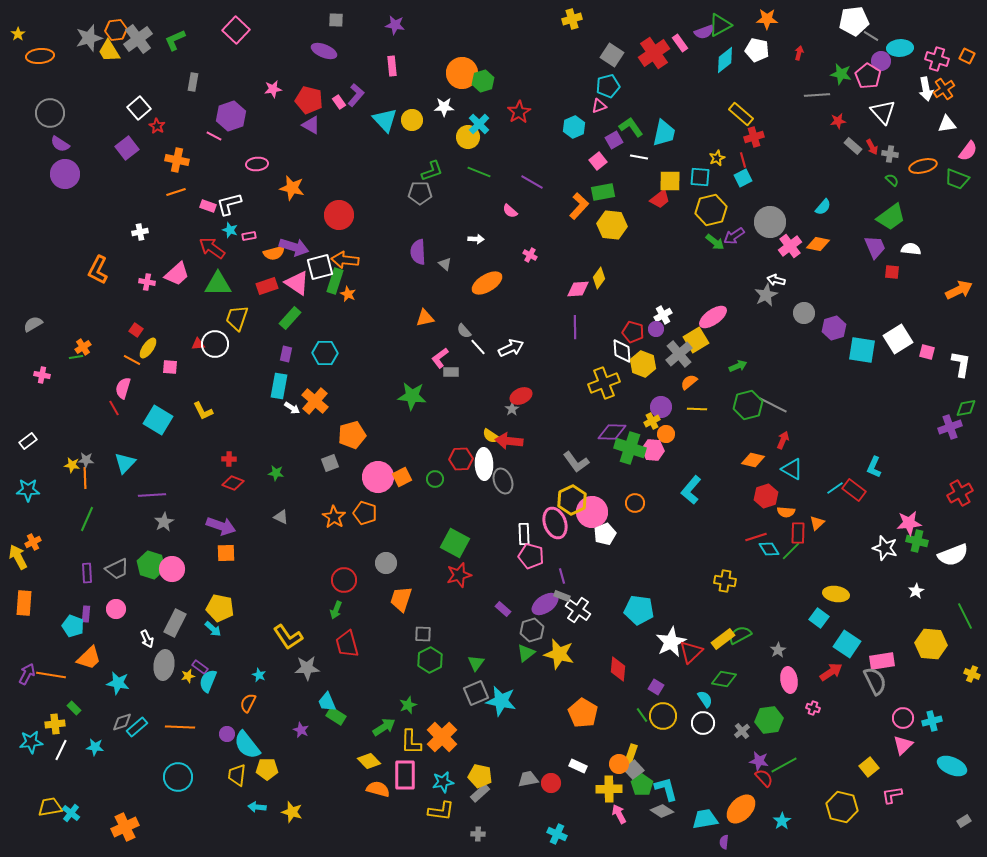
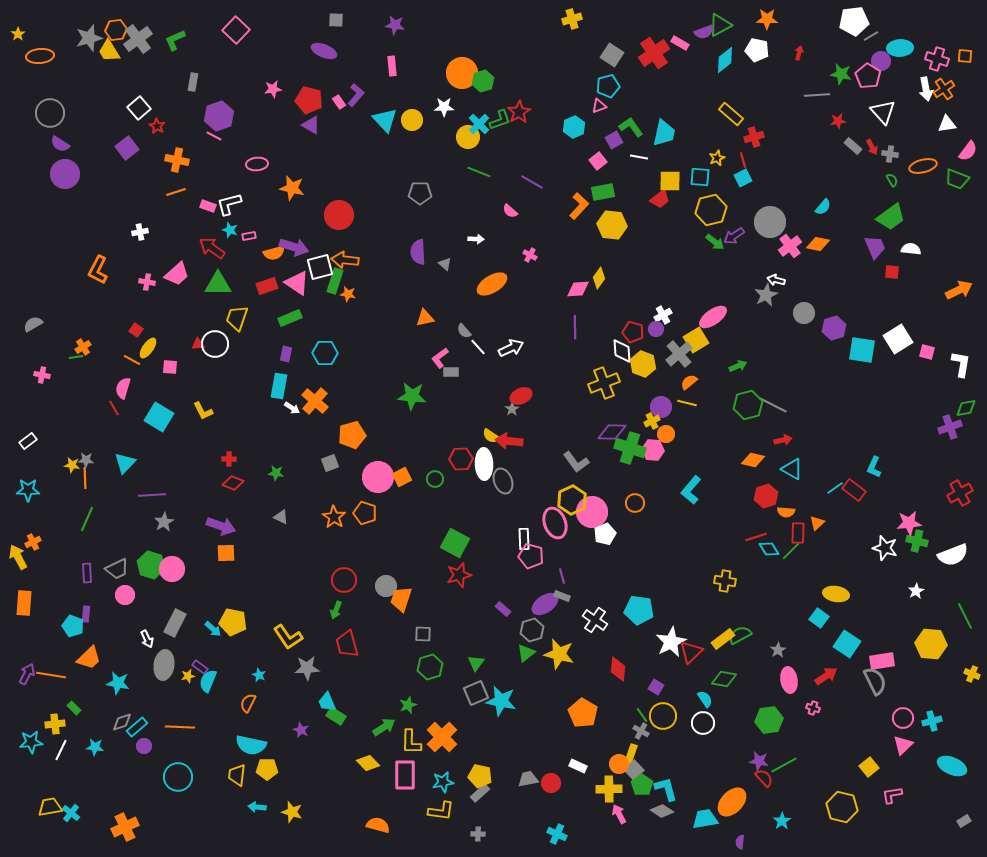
gray line at (871, 36): rotated 63 degrees counterclockwise
pink rectangle at (680, 43): rotated 24 degrees counterclockwise
orange square at (967, 56): moved 2 px left; rotated 21 degrees counterclockwise
yellow rectangle at (741, 114): moved 10 px left
purple hexagon at (231, 116): moved 12 px left
green L-shape at (432, 171): moved 68 px right, 51 px up
green semicircle at (892, 180): rotated 16 degrees clockwise
orange ellipse at (487, 283): moved 5 px right, 1 px down
orange star at (348, 294): rotated 14 degrees counterclockwise
green rectangle at (290, 318): rotated 25 degrees clockwise
yellow line at (697, 409): moved 10 px left, 6 px up; rotated 12 degrees clockwise
cyan square at (158, 420): moved 1 px right, 3 px up
red arrow at (783, 440): rotated 54 degrees clockwise
white rectangle at (524, 534): moved 5 px down
gray circle at (386, 563): moved 23 px down
yellow pentagon at (220, 608): moved 13 px right, 14 px down
pink circle at (116, 609): moved 9 px right, 14 px up
white cross at (578, 610): moved 17 px right, 10 px down
green hexagon at (430, 660): moved 7 px down; rotated 10 degrees clockwise
red arrow at (831, 672): moved 5 px left, 4 px down
gray cross at (742, 731): moved 101 px left; rotated 21 degrees counterclockwise
purple circle at (227, 734): moved 83 px left, 12 px down
cyan semicircle at (247, 745): moved 4 px right; rotated 40 degrees counterclockwise
yellow diamond at (369, 761): moved 1 px left, 2 px down
orange semicircle at (378, 789): moved 36 px down
orange ellipse at (741, 809): moved 9 px left, 7 px up
purple semicircle at (724, 842): moved 16 px right
